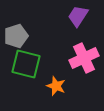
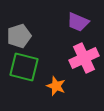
purple trapezoid: moved 6 px down; rotated 100 degrees counterclockwise
gray pentagon: moved 3 px right
green square: moved 2 px left, 3 px down
